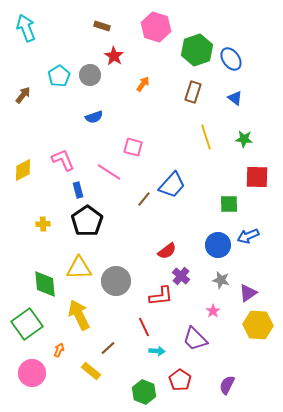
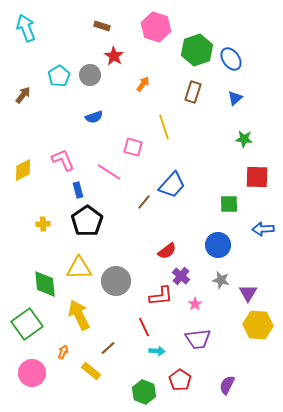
blue triangle at (235, 98): rotated 42 degrees clockwise
yellow line at (206, 137): moved 42 px left, 10 px up
brown line at (144, 199): moved 3 px down
blue arrow at (248, 236): moved 15 px right, 7 px up; rotated 20 degrees clockwise
purple triangle at (248, 293): rotated 24 degrees counterclockwise
pink star at (213, 311): moved 18 px left, 7 px up
purple trapezoid at (195, 339): moved 3 px right; rotated 52 degrees counterclockwise
orange arrow at (59, 350): moved 4 px right, 2 px down
